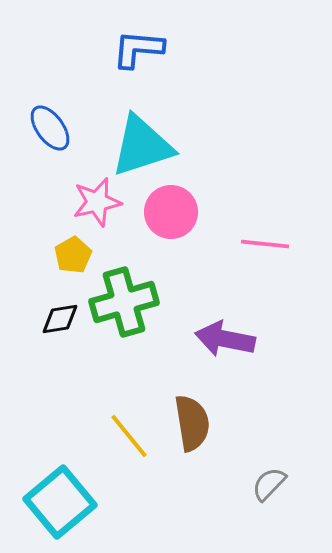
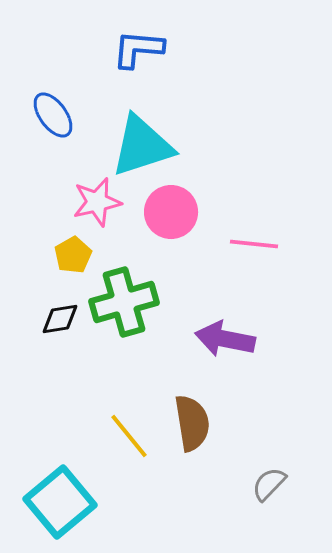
blue ellipse: moved 3 px right, 13 px up
pink line: moved 11 px left
